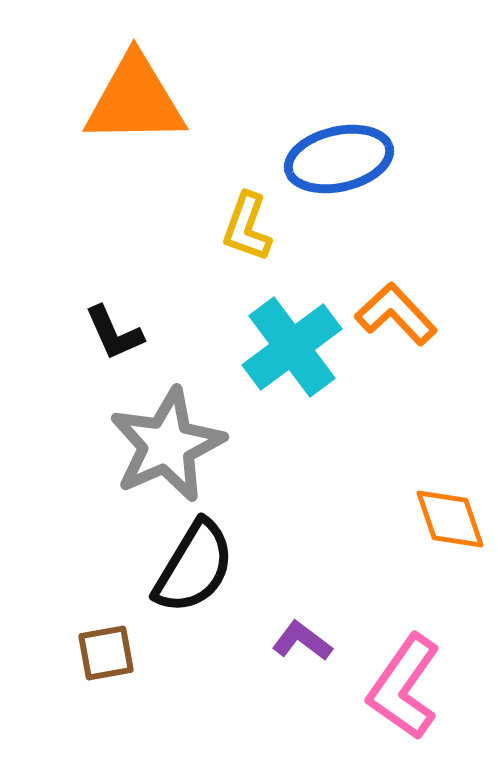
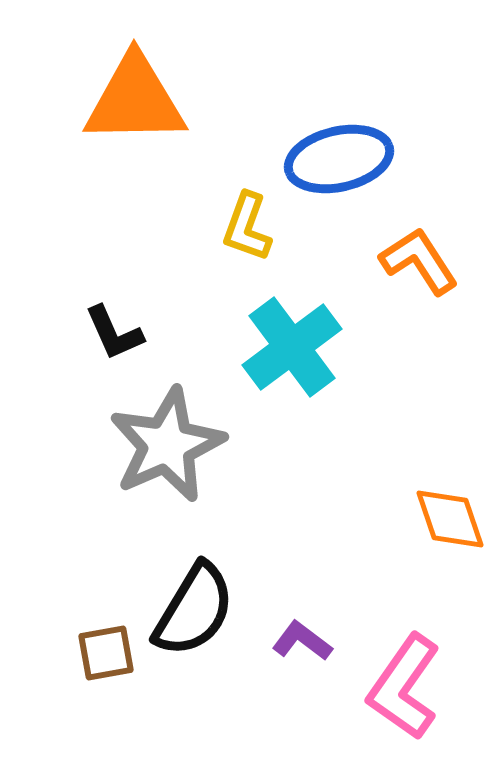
orange L-shape: moved 23 px right, 53 px up; rotated 10 degrees clockwise
black semicircle: moved 43 px down
